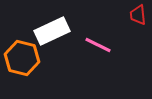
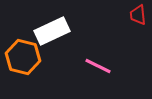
pink line: moved 21 px down
orange hexagon: moved 1 px right, 1 px up
